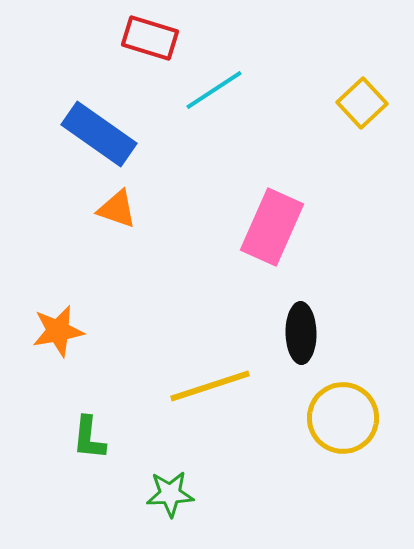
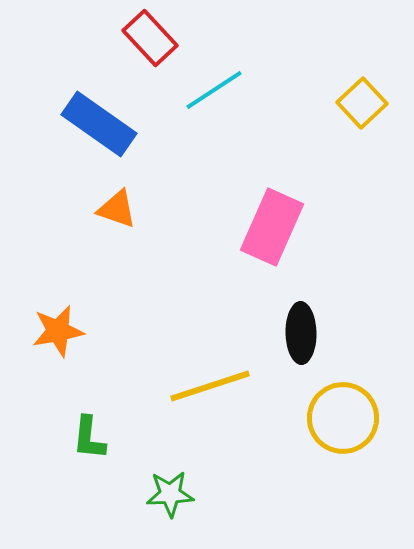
red rectangle: rotated 30 degrees clockwise
blue rectangle: moved 10 px up
